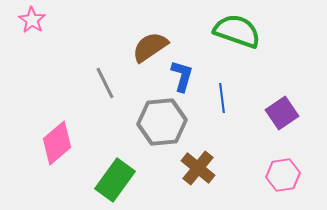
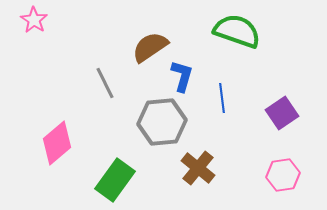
pink star: moved 2 px right
